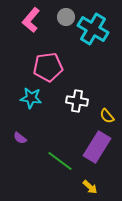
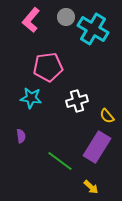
white cross: rotated 25 degrees counterclockwise
purple semicircle: moved 1 px right, 2 px up; rotated 136 degrees counterclockwise
yellow arrow: moved 1 px right
